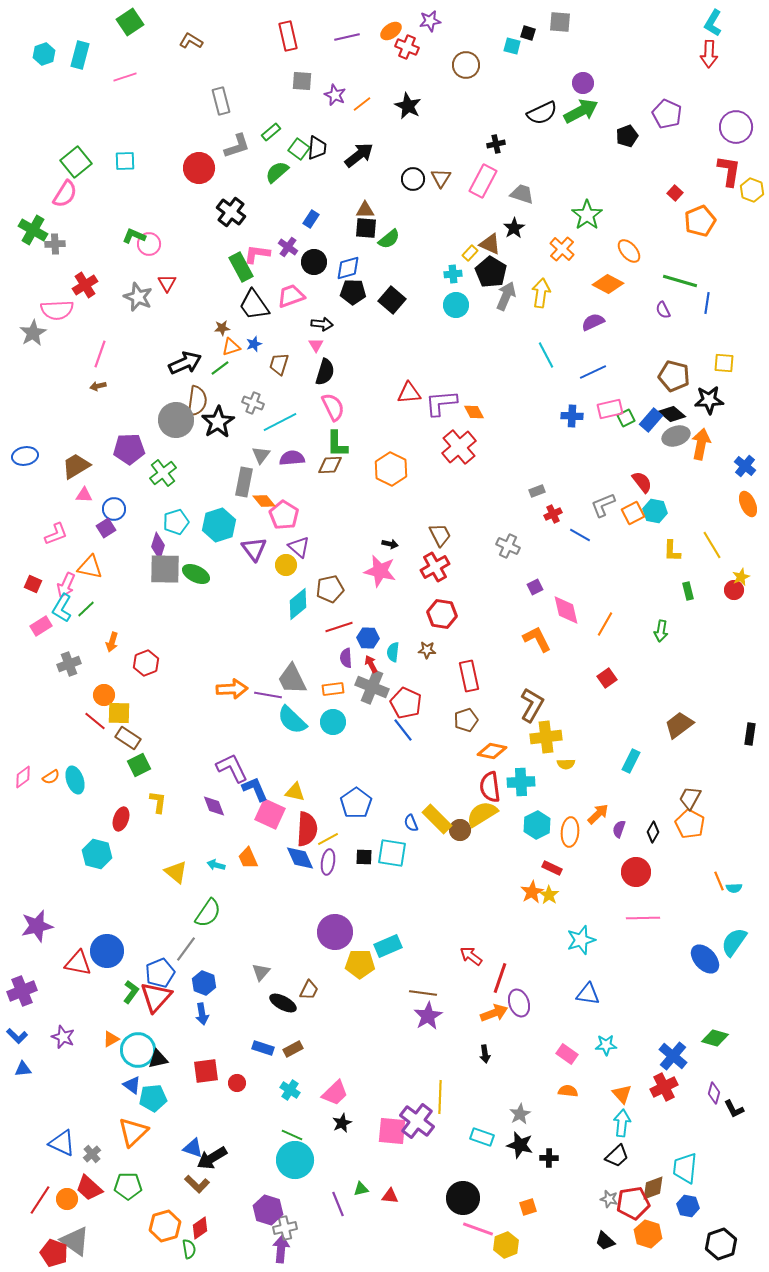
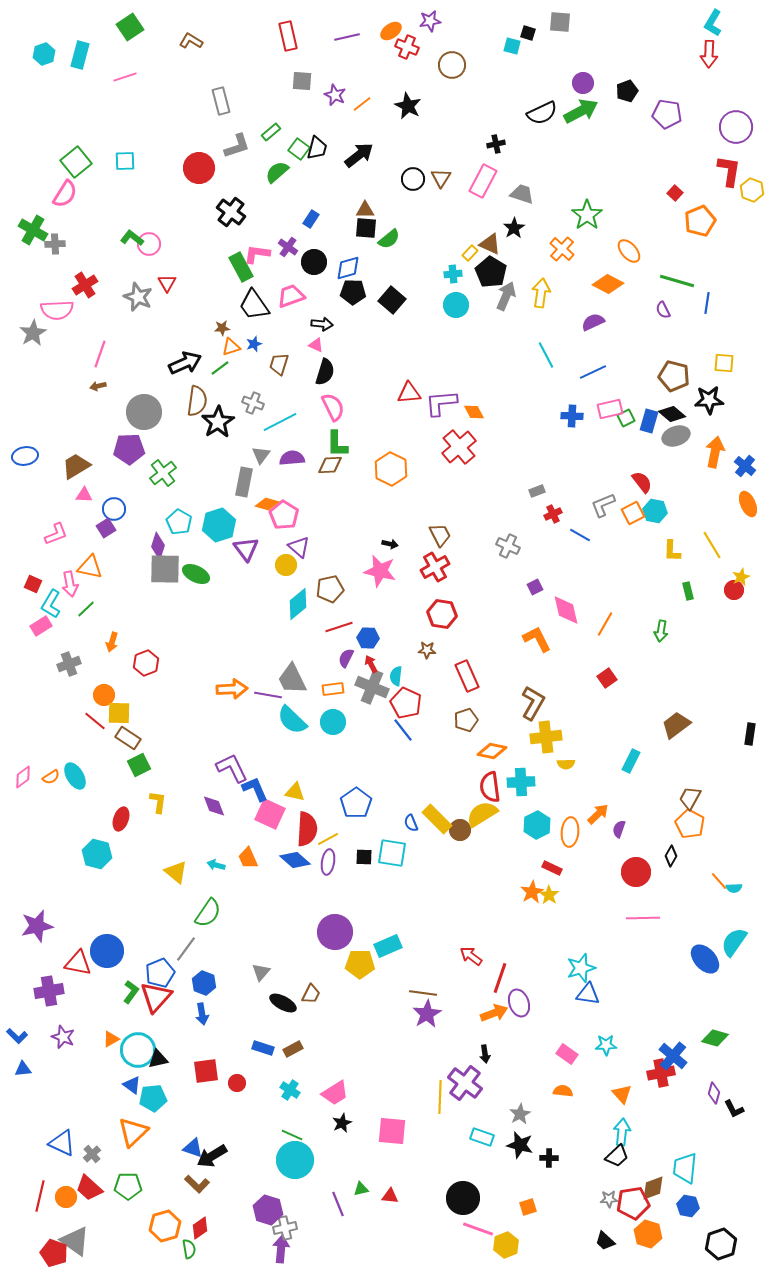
green square at (130, 22): moved 5 px down
brown circle at (466, 65): moved 14 px left
purple pentagon at (667, 114): rotated 16 degrees counterclockwise
black pentagon at (627, 136): moved 45 px up
black trapezoid at (317, 148): rotated 10 degrees clockwise
green L-shape at (134, 236): moved 2 px left, 2 px down; rotated 15 degrees clockwise
green line at (680, 281): moved 3 px left
pink triangle at (316, 345): rotated 35 degrees counterclockwise
gray circle at (176, 420): moved 32 px left, 8 px up
blue rectangle at (651, 420): moved 2 px left, 1 px down; rotated 25 degrees counterclockwise
orange arrow at (701, 444): moved 14 px right, 8 px down
orange diamond at (264, 501): moved 3 px right, 3 px down; rotated 35 degrees counterclockwise
cyan pentagon at (176, 522): moved 3 px right; rotated 25 degrees counterclockwise
purple triangle at (254, 549): moved 8 px left
pink arrow at (66, 585): moved 4 px right, 1 px up; rotated 35 degrees counterclockwise
cyan L-shape at (62, 608): moved 11 px left, 4 px up
cyan semicircle at (393, 652): moved 3 px right, 24 px down
purple semicircle at (346, 658): rotated 30 degrees clockwise
red rectangle at (469, 676): moved 2 px left; rotated 12 degrees counterclockwise
brown L-shape at (532, 705): moved 1 px right, 2 px up
brown trapezoid at (679, 725): moved 3 px left
cyan ellipse at (75, 780): moved 4 px up; rotated 12 degrees counterclockwise
black diamond at (653, 832): moved 18 px right, 24 px down
blue diamond at (300, 858): moved 5 px left, 2 px down; rotated 24 degrees counterclockwise
orange line at (719, 881): rotated 18 degrees counterclockwise
cyan star at (581, 940): moved 28 px down
brown trapezoid at (309, 990): moved 2 px right, 4 px down
purple cross at (22, 991): moved 27 px right; rotated 12 degrees clockwise
purple star at (428, 1016): moved 1 px left, 2 px up
red cross at (664, 1087): moved 3 px left, 14 px up; rotated 16 degrees clockwise
orange semicircle at (568, 1091): moved 5 px left
pink trapezoid at (335, 1093): rotated 12 degrees clockwise
purple cross at (417, 1121): moved 48 px right, 38 px up
cyan arrow at (622, 1123): moved 9 px down
black arrow at (212, 1158): moved 2 px up
orange circle at (67, 1199): moved 1 px left, 2 px up
gray star at (609, 1199): rotated 18 degrees counterclockwise
red line at (40, 1200): moved 4 px up; rotated 20 degrees counterclockwise
